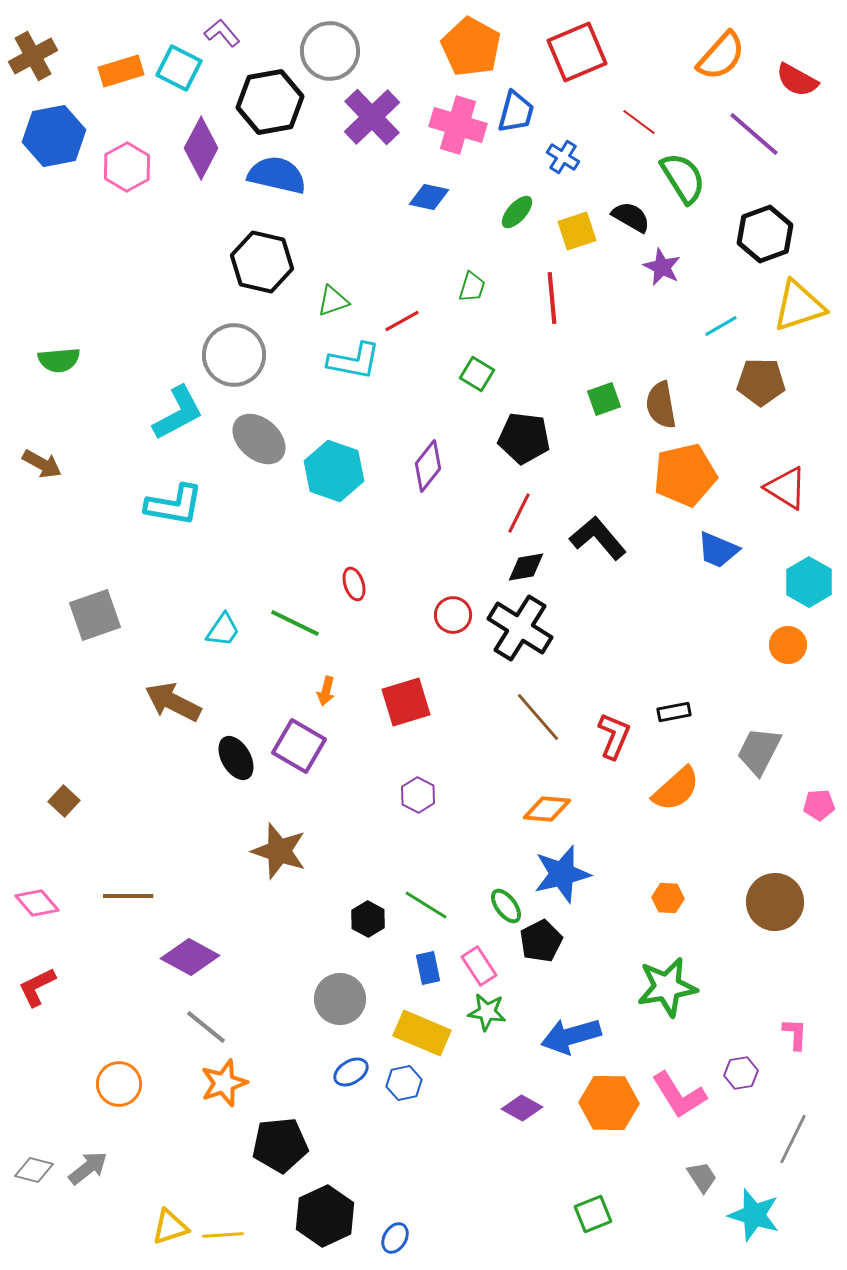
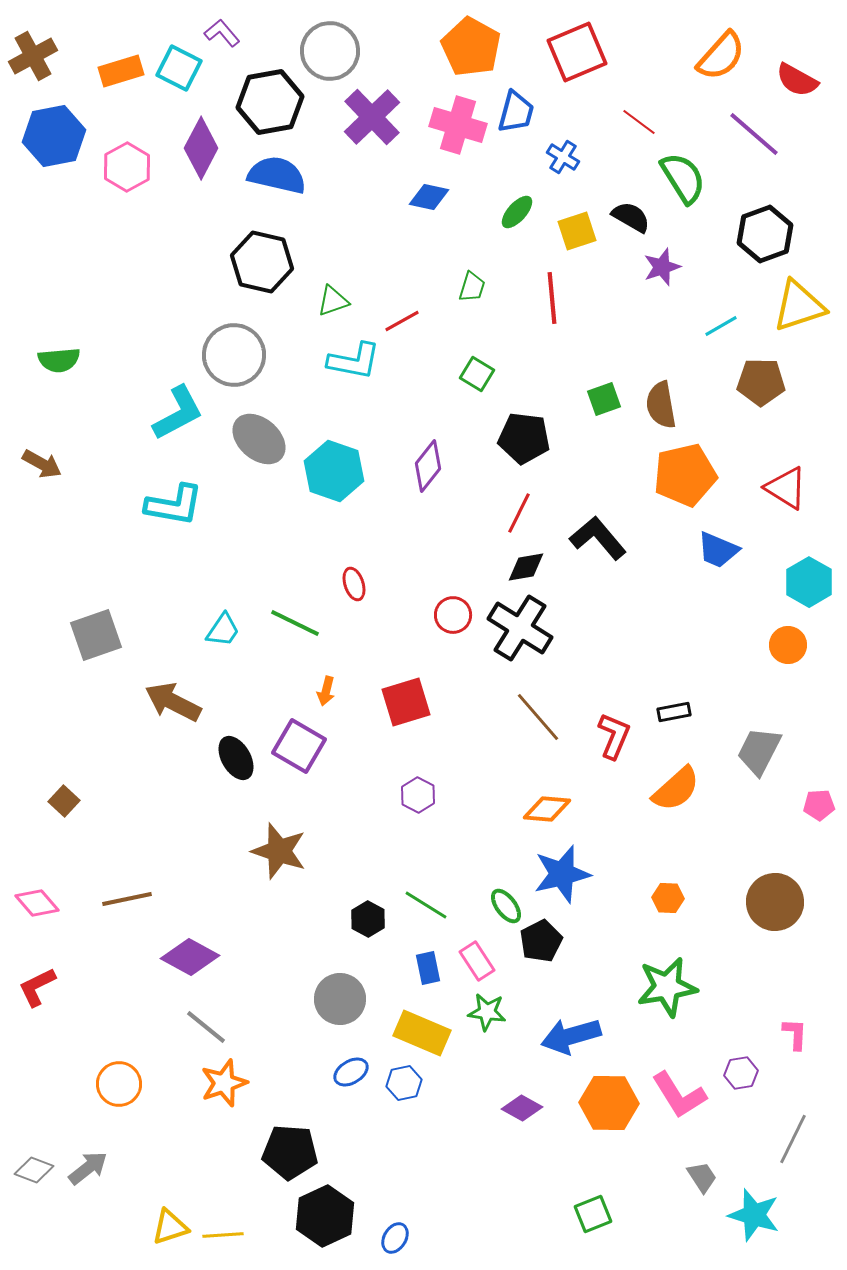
purple star at (662, 267): rotated 27 degrees clockwise
gray square at (95, 615): moved 1 px right, 20 px down
brown line at (128, 896): moved 1 px left, 3 px down; rotated 12 degrees counterclockwise
pink rectangle at (479, 966): moved 2 px left, 5 px up
black pentagon at (280, 1145): moved 10 px right, 7 px down; rotated 10 degrees clockwise
gray diamond at (34, 1170): rotated 6 degrees clockwise
